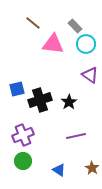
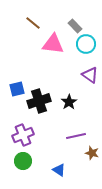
black cross: moved 1 px left, 1 px down
brown star: moved 15 px up; rotated 16 degrees counterclockwise
